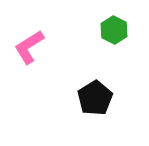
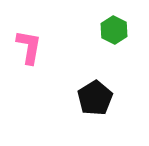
pink L-shape: rotated 132 degrees clockwise
